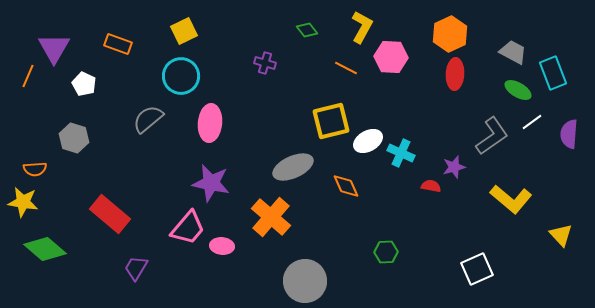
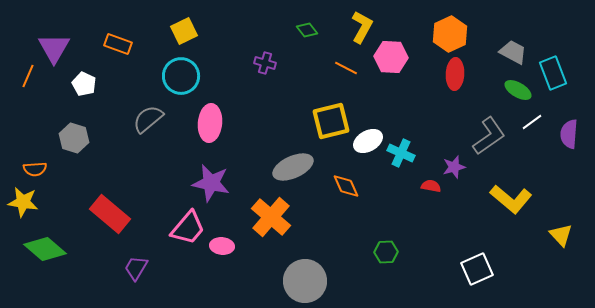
gray L-shape at (492, 136): moved 3 px left
